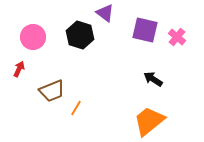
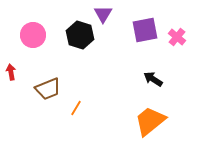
purple triangle: moved 2 px left, 1 px down; rotated 24 degrees clockwise
purple square: rotated 24 degrees counterclockwise
pink circle: moved 2 px up
red arrow: moved 8 px left, 3 px down; rotated 35 degrees counterclockwise
brown trapezoid: moved 4 px left, 2 px up
orange trapezoid: moved 1 px right
